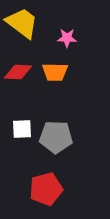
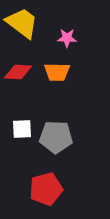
orange trapezoid: moved 2 px right
